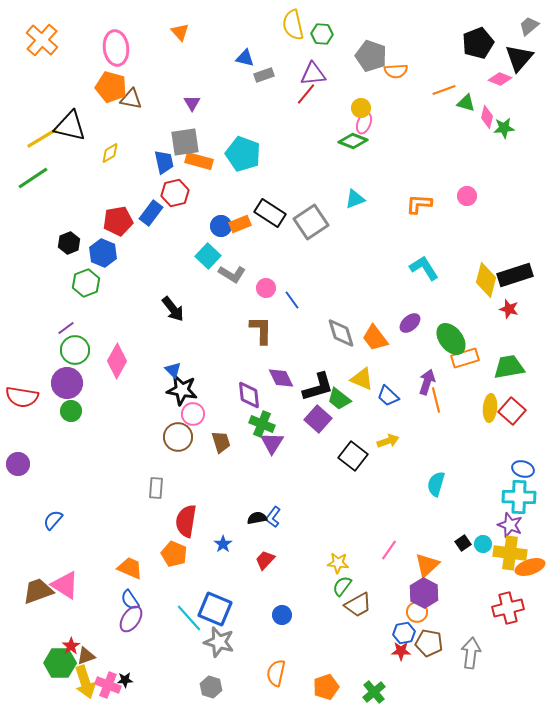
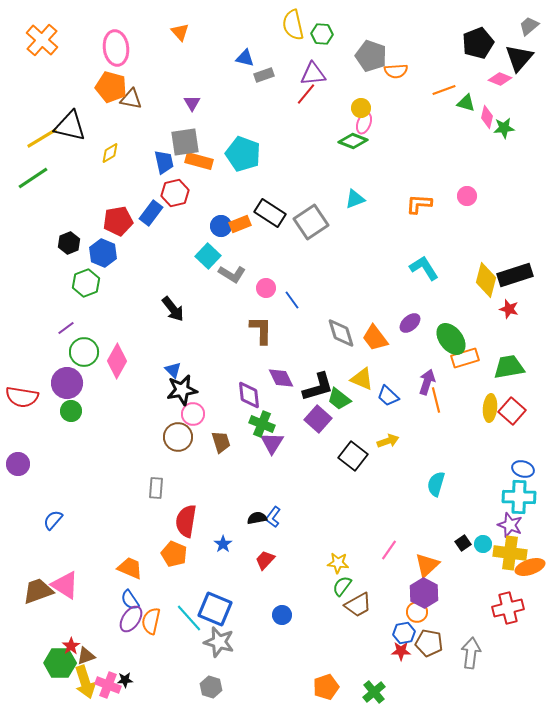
green circle at (75, 350): moved 9 px right, 2 px down
black star at (182, 390): rotated 20 degrees counterclockwise
orange semicircle at (276, 673): moved 125 px left, 52 px up
